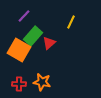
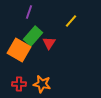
purple line: moved 5 px right, 4 px up; rotated 24 degrees counterclockwise
yellow line: moved 1 px up; rotated 16 degrees clockwise
red triangle: rotated 16 degrees counterclockwise
orange star: moved 2 px down
